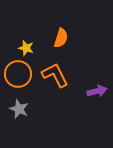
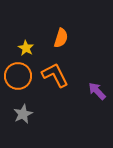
yellow star: rotated 14 degrees clockwise
orange circle: moved 2 px down
purple arrow: rotated 120 degrees counterclockwise
gray star: moved 4 px right, 5 px down; rotated 24 degrees clockwise
